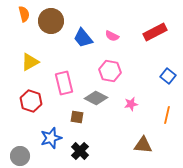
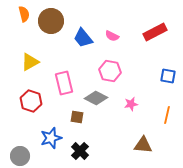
blue square: rotated 28 degrees counterclockwise
